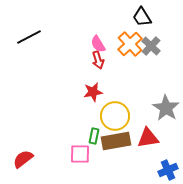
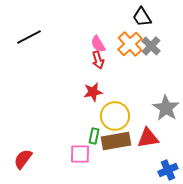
red semicircle: rotated 15 degrees counterclockwise
